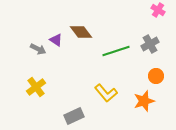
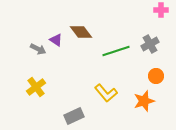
pink cross: moved 3 px right; rotated 32 degrees counterclockwise
